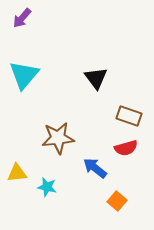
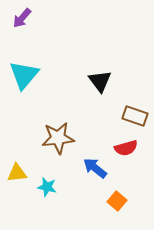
black triangle: moved 4 px right, 3 px down
brown rectangle: moved 6 px right
